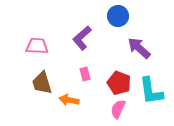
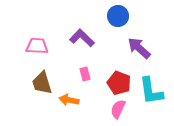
purple L-shape: rotated 85 degrees clockwise
